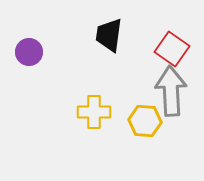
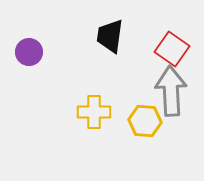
black trapezoid: moved 1 px right, 1 px down
